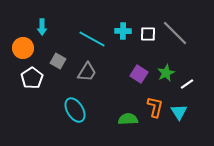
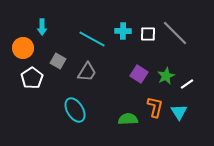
green star: moved 3 px down
